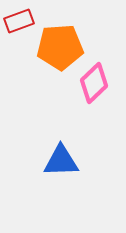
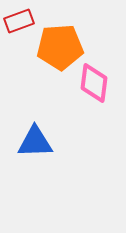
pink diamond: rotated 39 degrees counterclockwise
blue triangle: moved 26 px left, 19 px up
